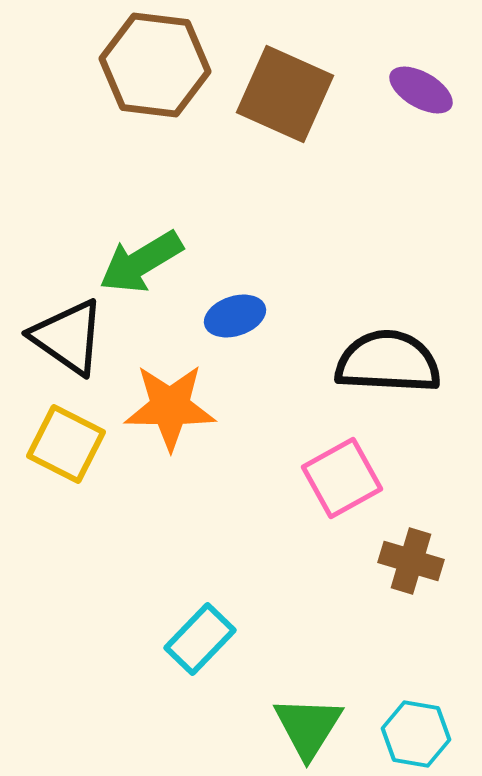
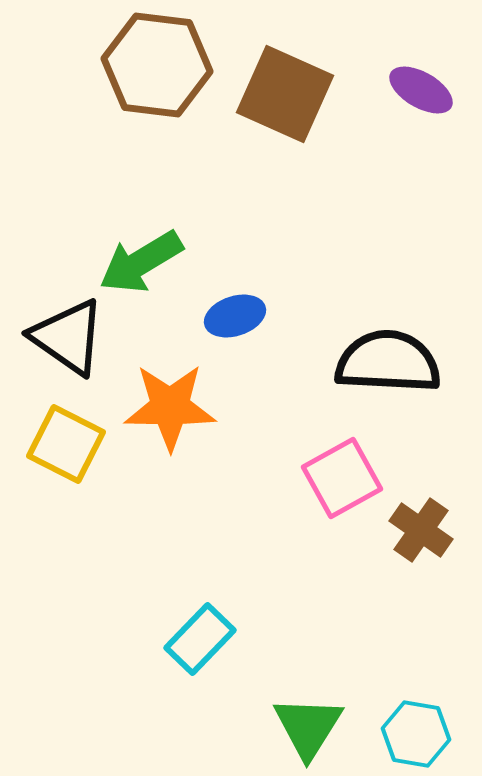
brown hexagon: moved 2 px right
brown cross: moved 10 px right, 31 px up; rotated 18 degrees clockwise
